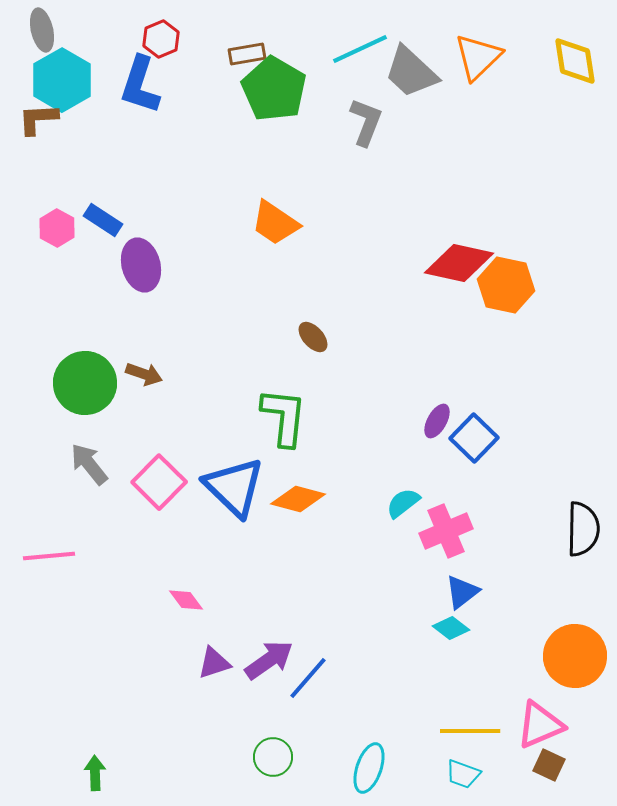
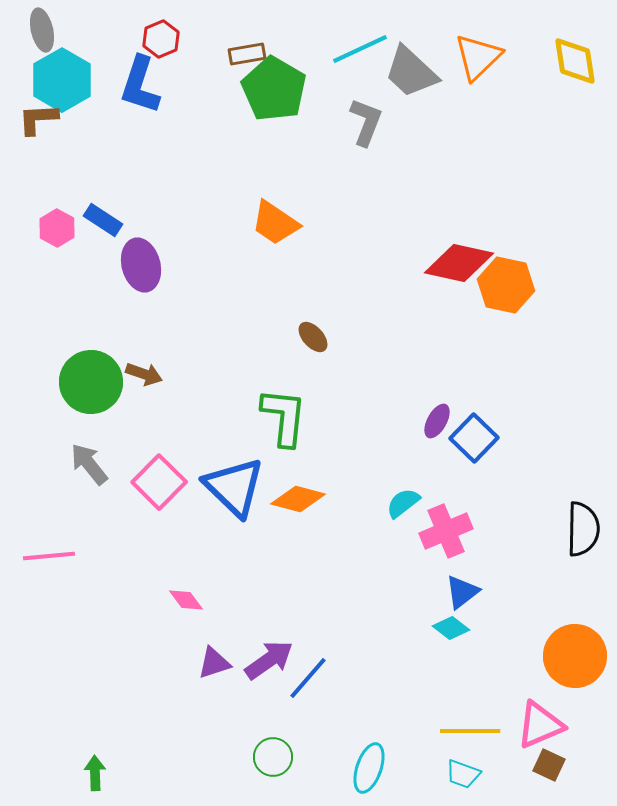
green circle at (85, 383): moved 6 px right, 1 px up
